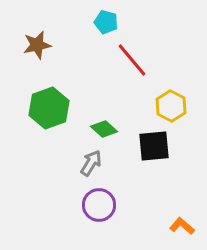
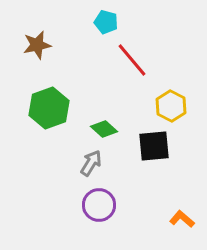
orange L-shape: moved 7 px up
